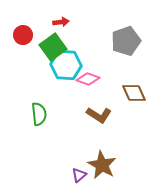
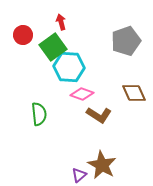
red arrow: rotated 98 degrees counterclockwise
cyan hexagon: moved 3 px right, 2 px down
pink diamond: moved 6 px left, 15 px down
